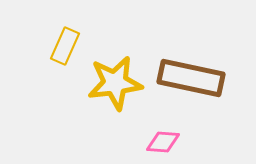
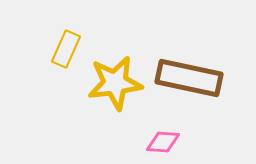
yellow rectangle: moved 1 px right, 3 px down
brown rectangle: moved 2 px left
